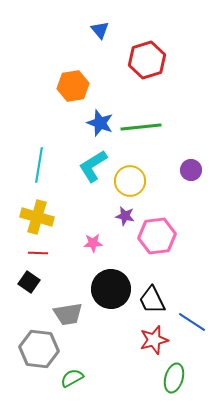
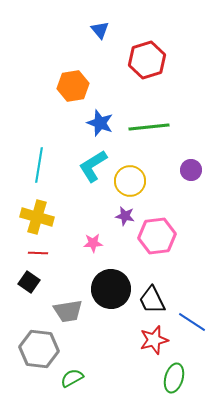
green line: moved 8 px right
gray trapezoid: moved 3 px up
